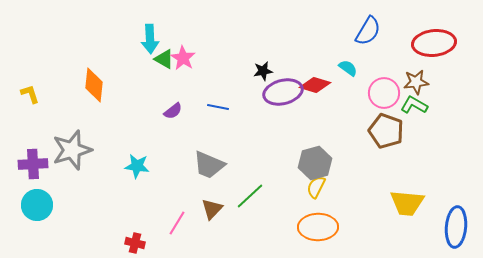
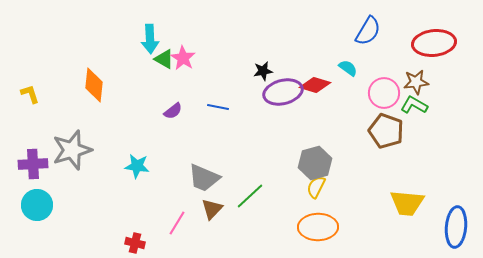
gray trapezoid: moved 5 px left, 13 px down
